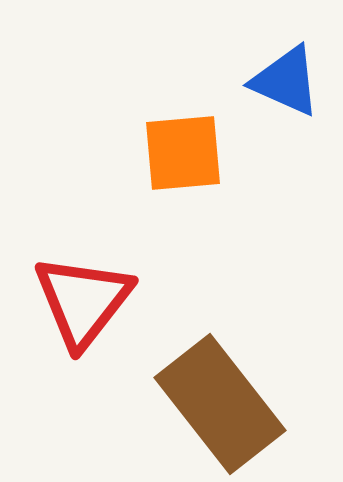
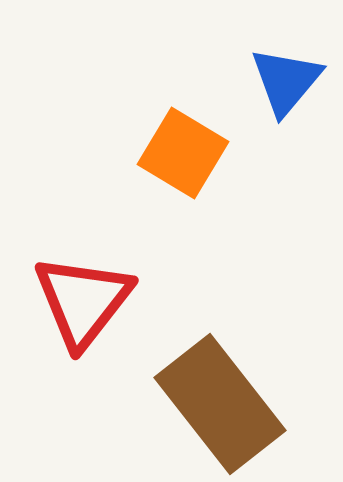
blue triangle: rotated 46 degrees clockwise
orange square: rotated 36 degrees clockwise
